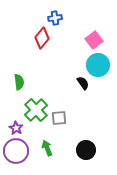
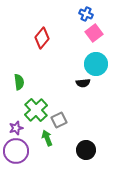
blue cross: moved 31 px right, 4 px up; rotated 32 degrees clockwise
pink square: moved 7 px up
cyan circle: moved 2 px left, 1 px up
black semicircle: rotated 120 degrees clockwise
gray square: moved 2 px down; rotated 21 degrees counterclockwise
purple star: rotated 24 degrees clockwise
green arrow: moved 10 px up
